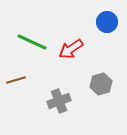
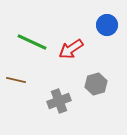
blue circle: moved 3 px down
brown line: rotated 30 degrees clockwise
gray hexagon: moved 5 px left
